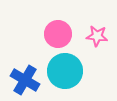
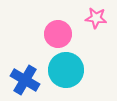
pink star: moved 1 px left, 18 px up
cyan circle: moved 1 px right, 1 px up
